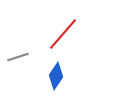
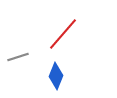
blue diamond: rotated 12 degrees counterclockwise
